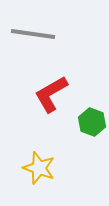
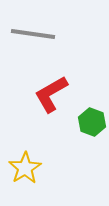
yellow star: moved 14 px left; rotated 20 degrees clockwise
